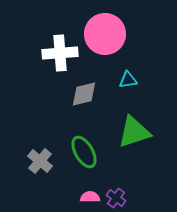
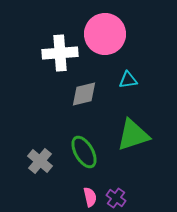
green triangle: moved 1 px left, 3 px down
pink semicircle: rotated 78 degrees clockwise
